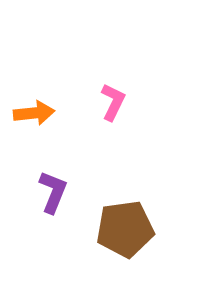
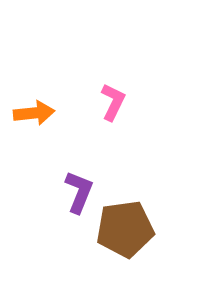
purple L-shape: moved 26 px right
